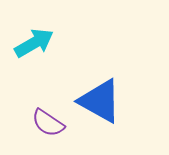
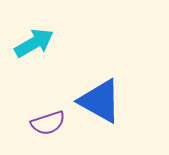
purple semicircle: rotated 52 degrees counterclockwise
